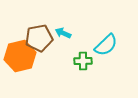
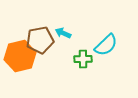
brown pentagon: moved 1 px right, 2 px down
green cross: moved 2 px up
